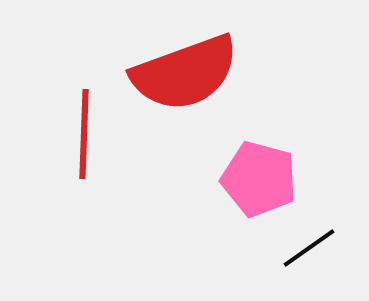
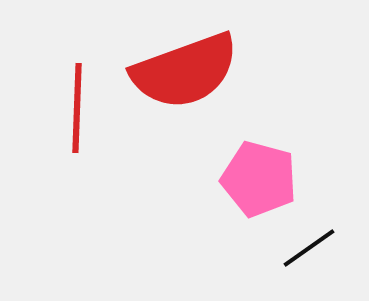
red semicircle: moved 2 px up
red line: moved 7 px left, 26 px up
